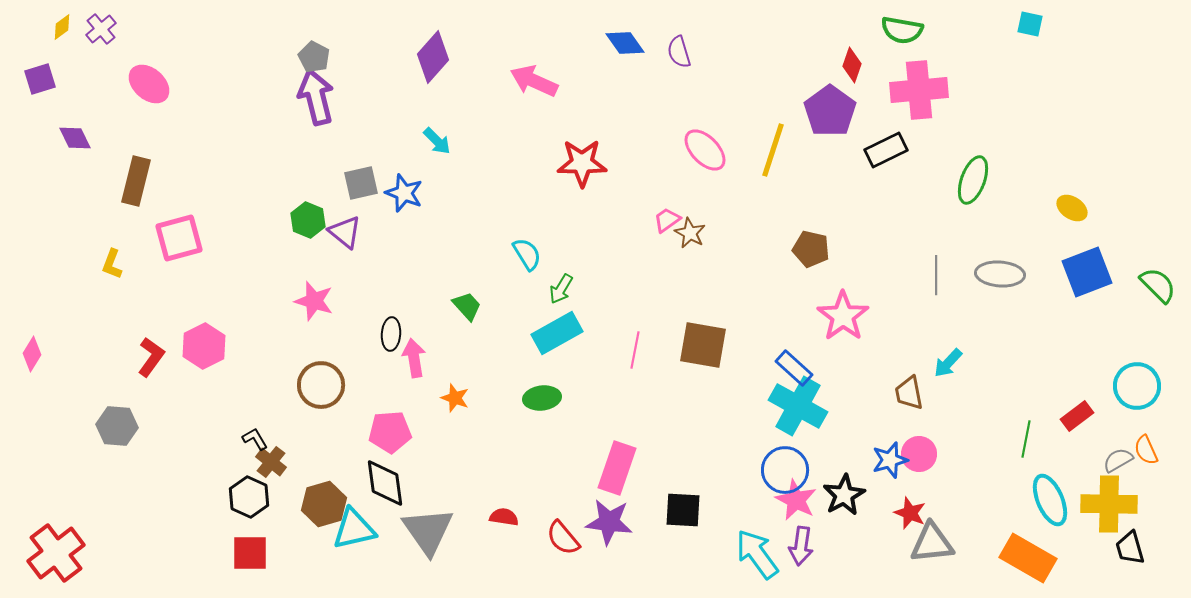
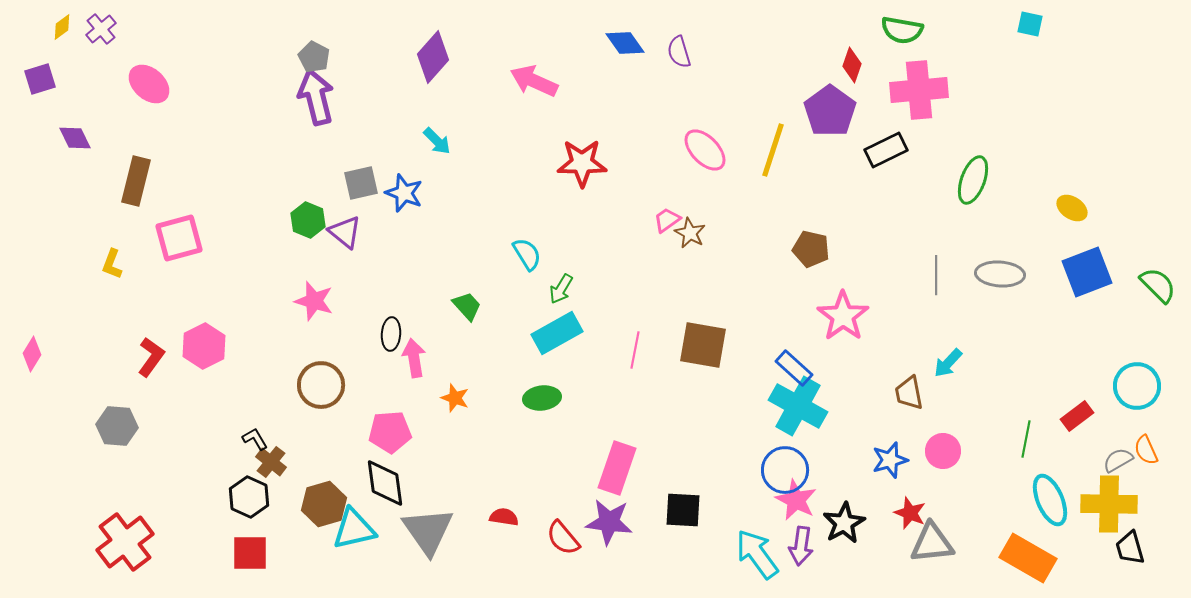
pink circle at (919, 454): moved 24 px right, 3 px up
black star at (844, 495): moved 28 px down
red cross at (56, 553): moved 69 px right, 11 px up
